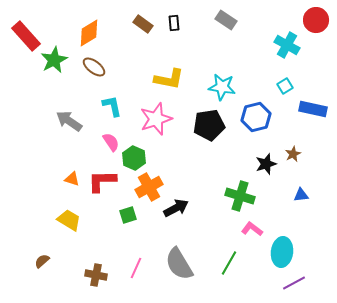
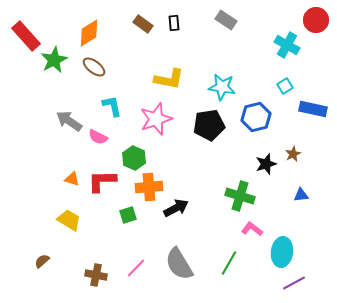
pink semicircle: moved 13 px left, 5 px up; rotated 150 degrees clockwise
orange cross: rotated 24 degrees clockwise
pink line: rotated 20 degrees clockwise
